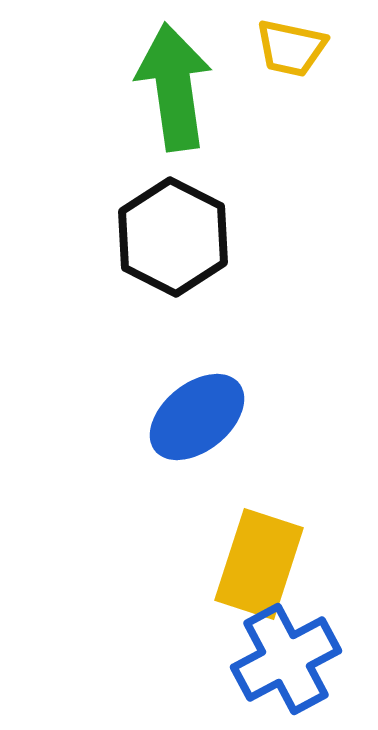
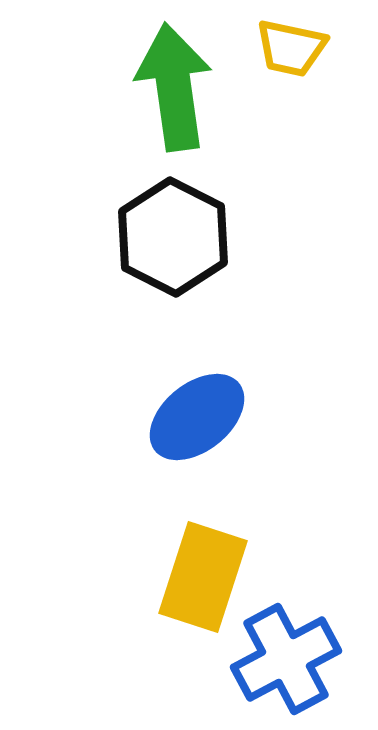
yellow rectangle: moved 56 px left, 13 px down
